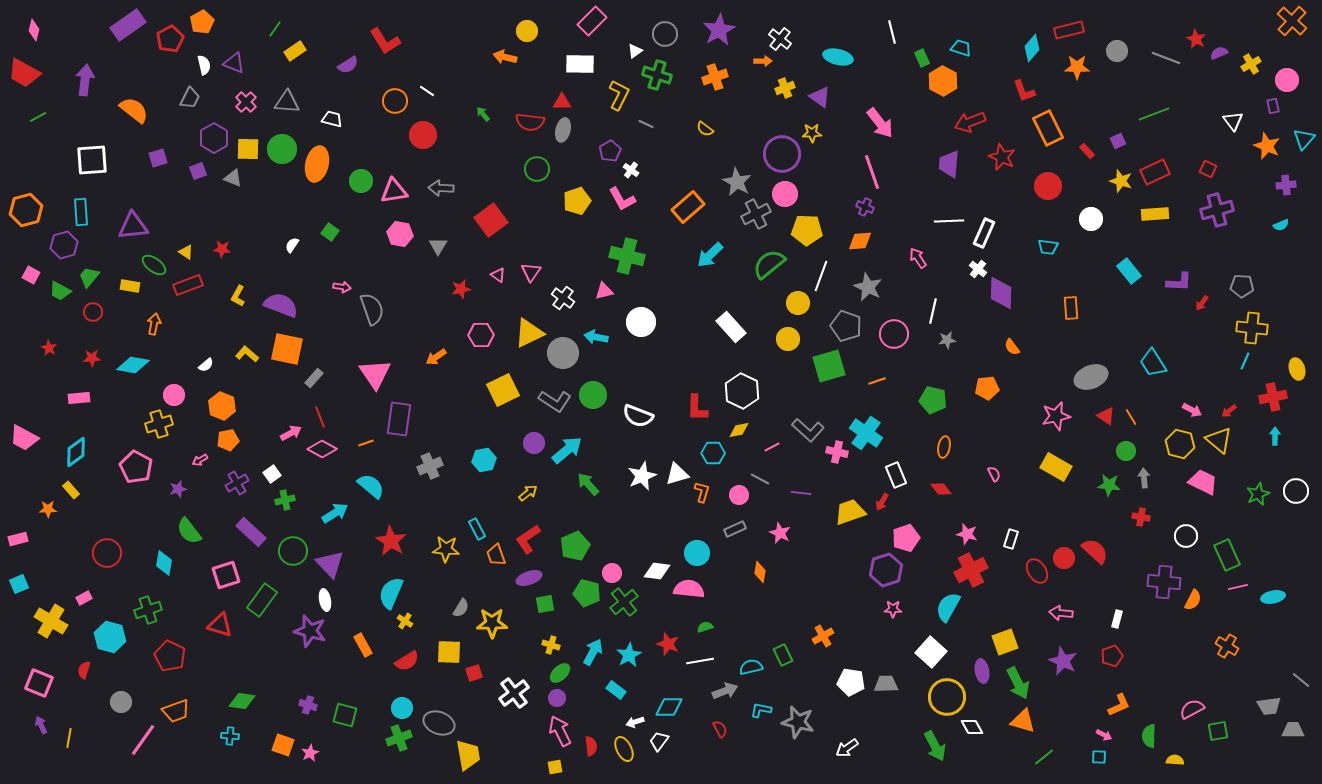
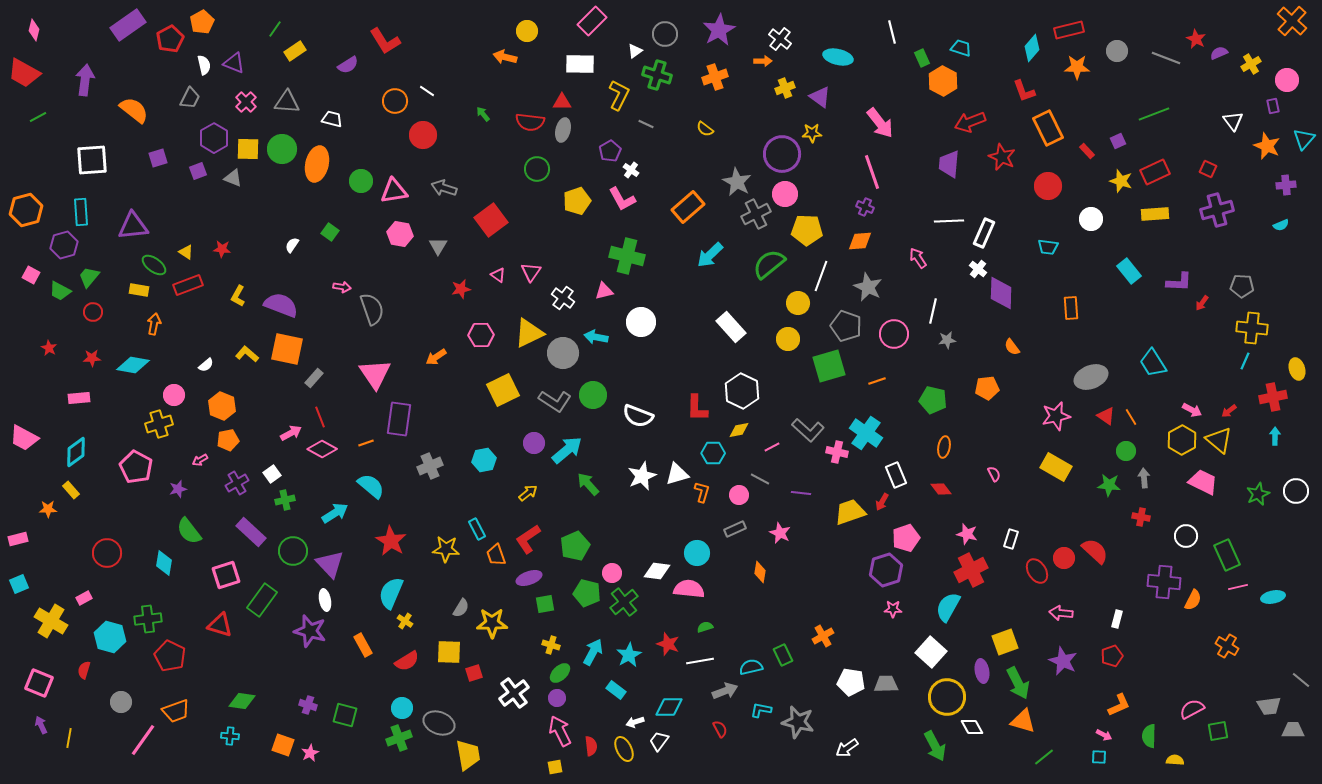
gray arrow at (441, 188): moved 3 px right; rotated 15 degrees clockwise
yellow rectangle at (130, 286): moved 9 px right, 4 px down
yellow hexagon at (1180, 444): moved 2 px right, 4 px up; rotated 16 degrees clockwise
green cross at (148, 610): moved 9 px down; rotated 12 degrees clockwise
